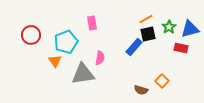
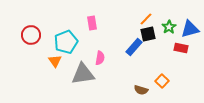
orange line: rotated 16 degrees counterclockwise
